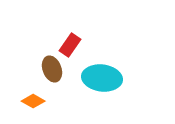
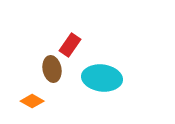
brown ellipse: rotated 10 degrees clockwise
orange diamond: moved 1 px left
